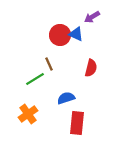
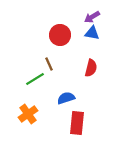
blue triangle: moved 16 px right, 1 px up; rotated 14 degrees counterclockwise
